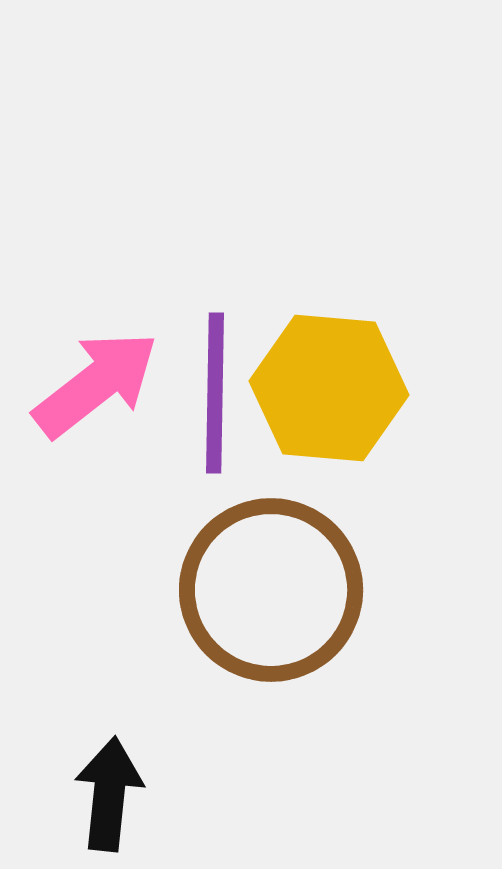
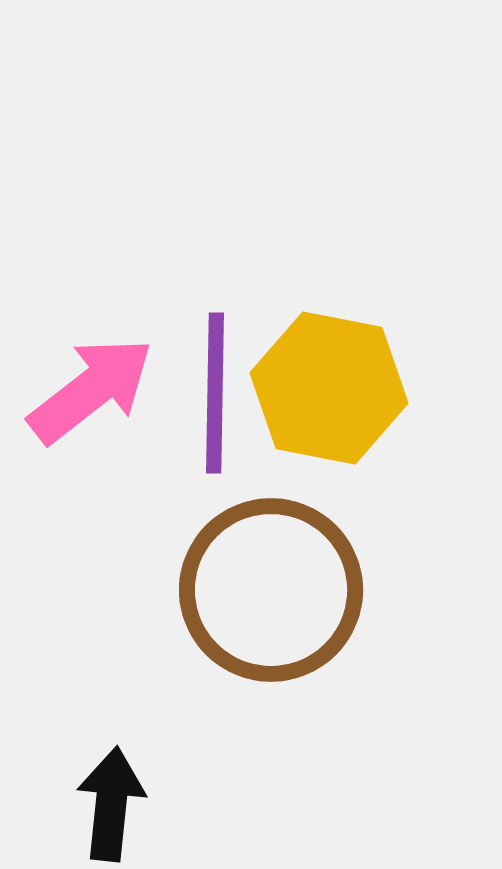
pink arrow: moved 5 px left, 6 px down
yellow hexagon: rotated 6 degrees clockwise
black arrow: moved 2 px right, 10 px down
